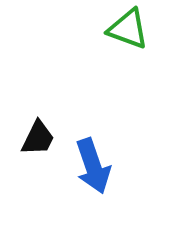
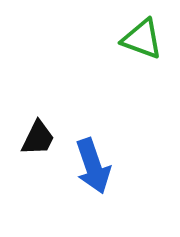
green triangle: moved 14 px right, 10 px down
